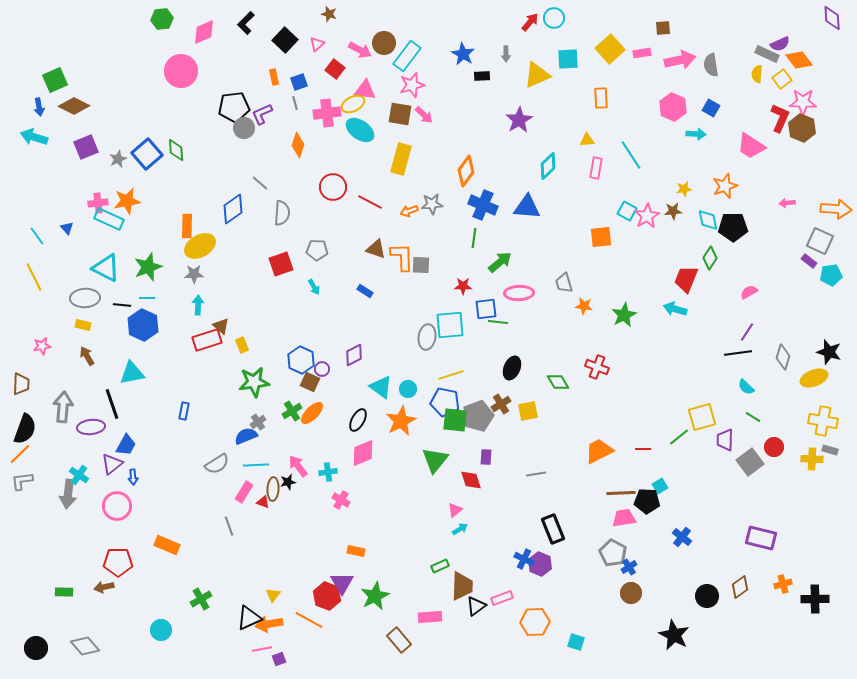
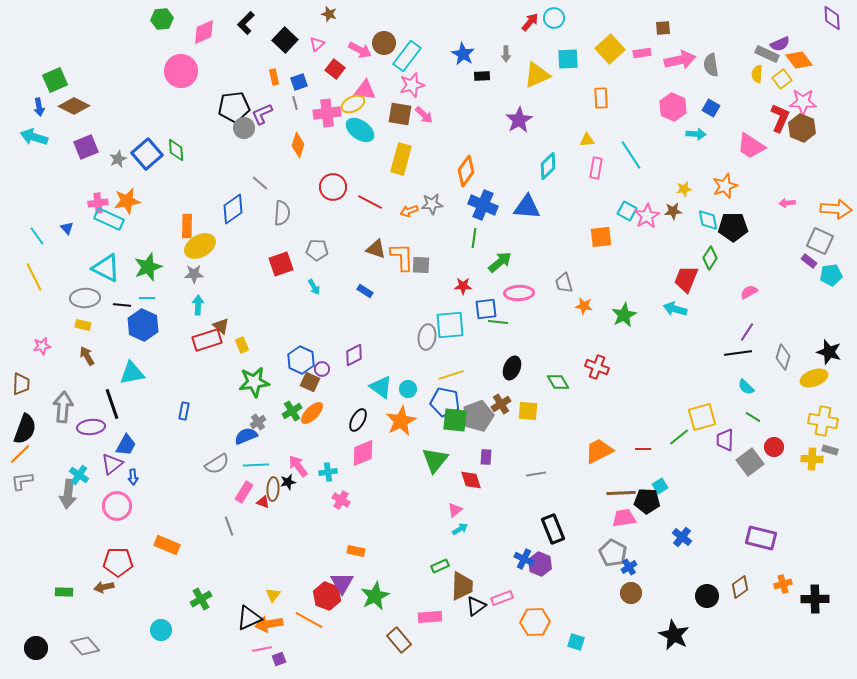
yellow square at (528, 411): rotated 15 degrees clockwise
